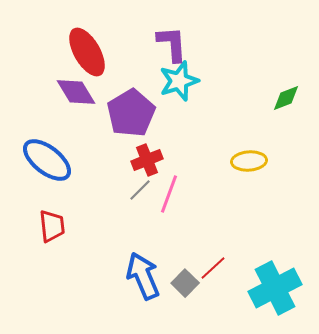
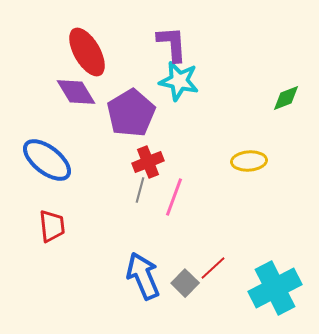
cyan star: rotated 30 degrees clockwise
red cross: moved 1 px right, 2 px down
gray line: rotated 30 degrees counterclockwise
pink line: moved 5 px right, 3 px down
